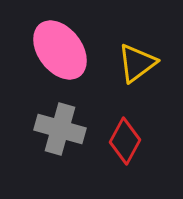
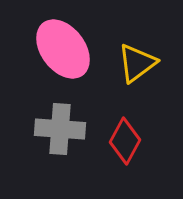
pink ellipse: moved 3 px right, 1 px up
gray cross: rotated 12 degrees counterclockwise
